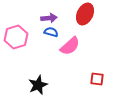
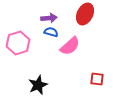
pink hexagon: moved 2 px right, 6 px down
